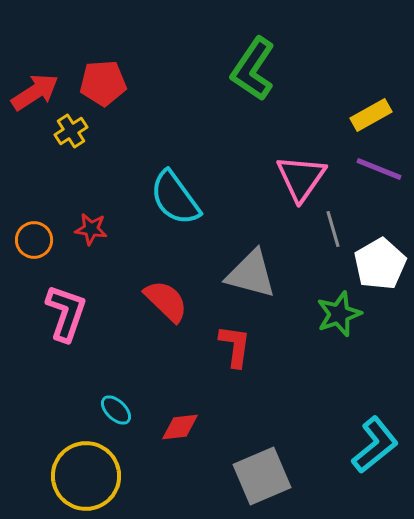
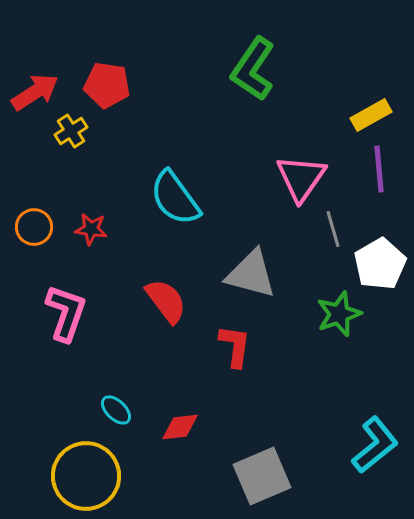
red pentagon: moved 4 px right, 2 px down; rotated 12 degrees clockwise
purple line: rotated 63 degrees clockwise
orange circle: moved 13 px up
red semicircle: rotated 9 degrees clockwise
